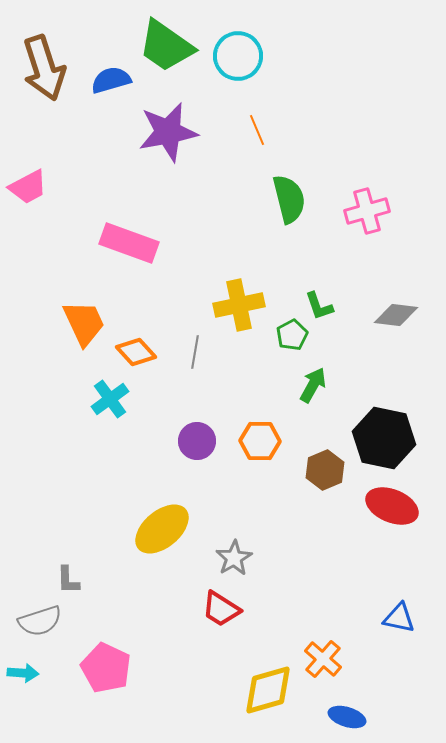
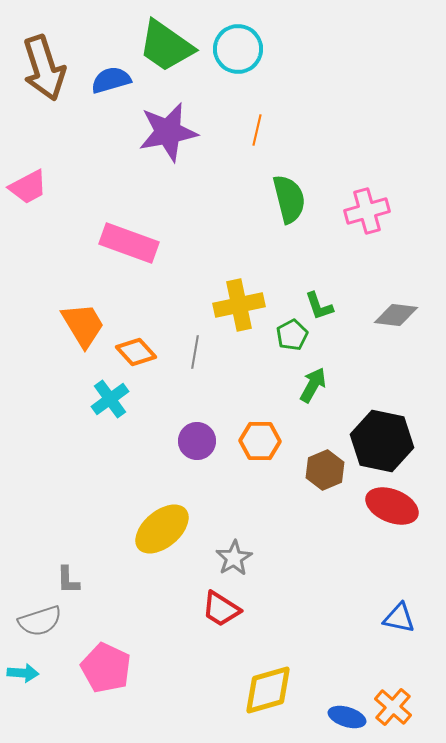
cyan circle: moved 7 px up
orange line: rotated 36 degrees clockwise
orange trapezoid: moved 1 px left, 2 px down; rotated 6 degrees counterclockwise
black hexagon: moved 2 px left, 3 px down
orange cross: moved 70 px right, 48 px down
